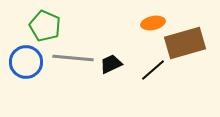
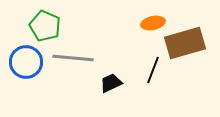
black trapezoid: moved 19 px down
black line: rotated 28 degrees counterclockwise
